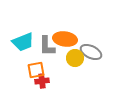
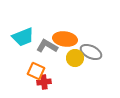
cyan trapezoid: moved 5 px up
gray L-shape: rotated 120 degrees clockwise
orange square: moved 1 px down; rotated 36 degrees clockwise
red cross: moved 2 px right, 1 px down
